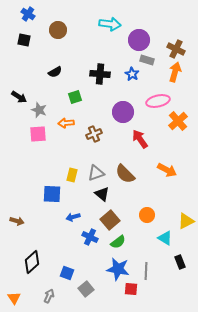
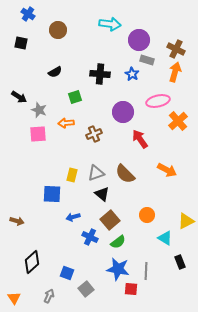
black square at (24, 40): moved 3 px left, 3 px down
